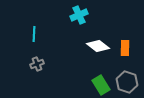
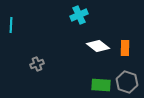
cyan line: moved 23 px left, 9 px up
green rectangle: rotated 54 degrees counterclockwise
